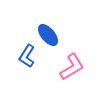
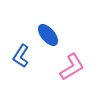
blue L-shape: moved 6 px left
